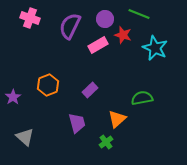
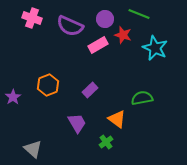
pink cross: moved 2 px right
purple semicircle: rotated 92 degrees counterclockwise
orange triangle: rotated 42 degrees counterclockwise
purple trapezoid: rotated 15 degrees counterclockwise
gray triangle: moved 8 px right, 12 px down
